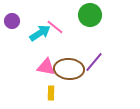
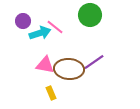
purple circle: moved 11 px right
cyan arrow: rotated 15 degrees clockwise
purple line: rotated 15 degrees clockwise
pink triangle: moved 1 px left, 2 px up
yellow rectangle: rotated 24 degrees counterclockwise
